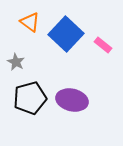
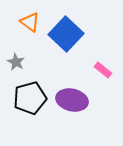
pink rectangle: moved 25 px down
